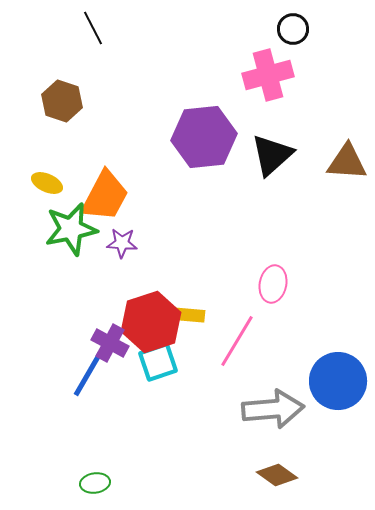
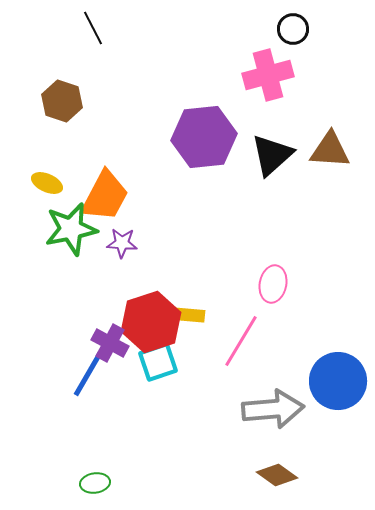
brown triangle: moved 17 px left, 12 px up
pink line: moved 4 px right
